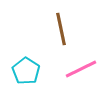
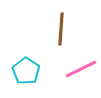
brown line: rotated 16 degrees clockwise
